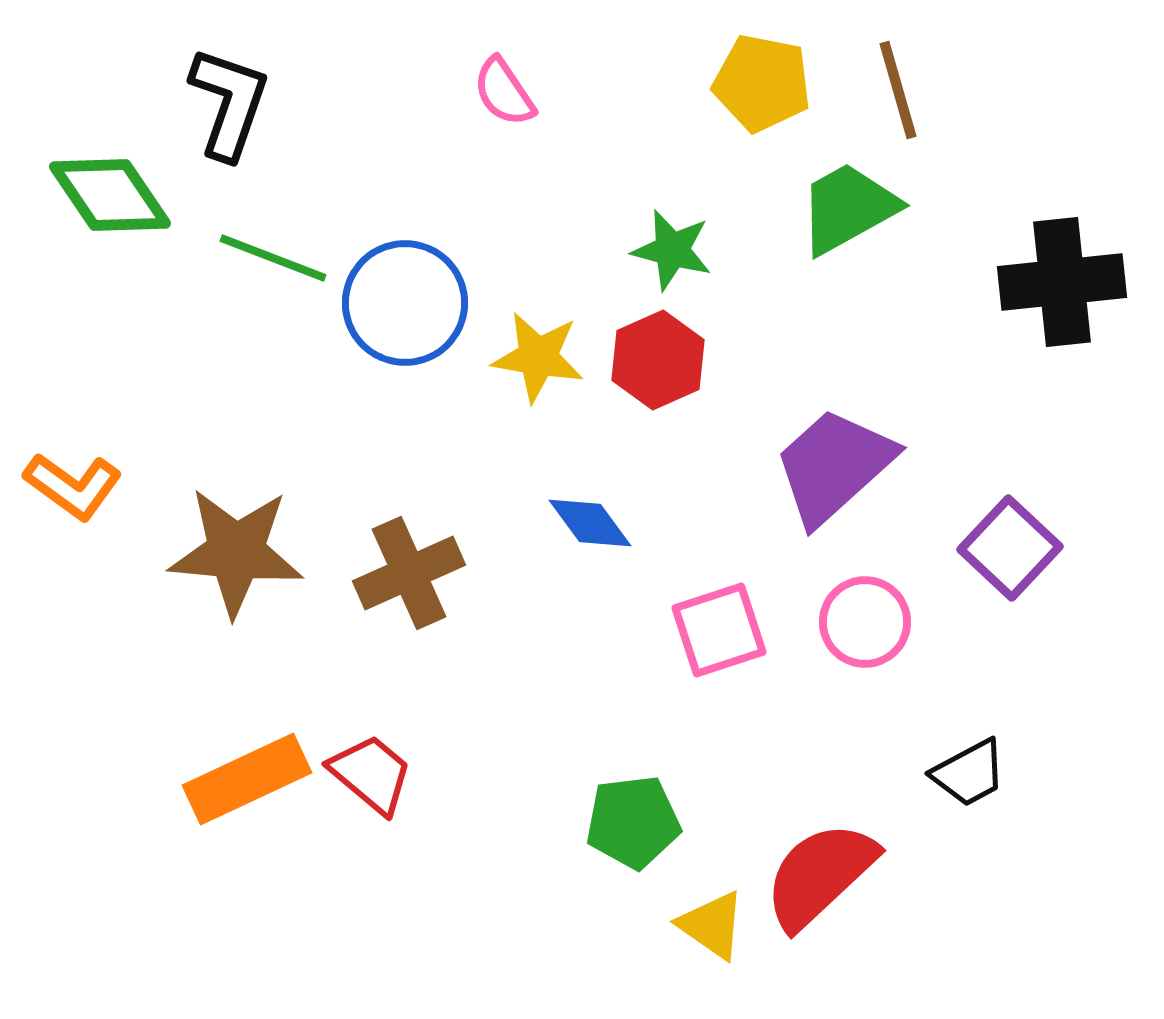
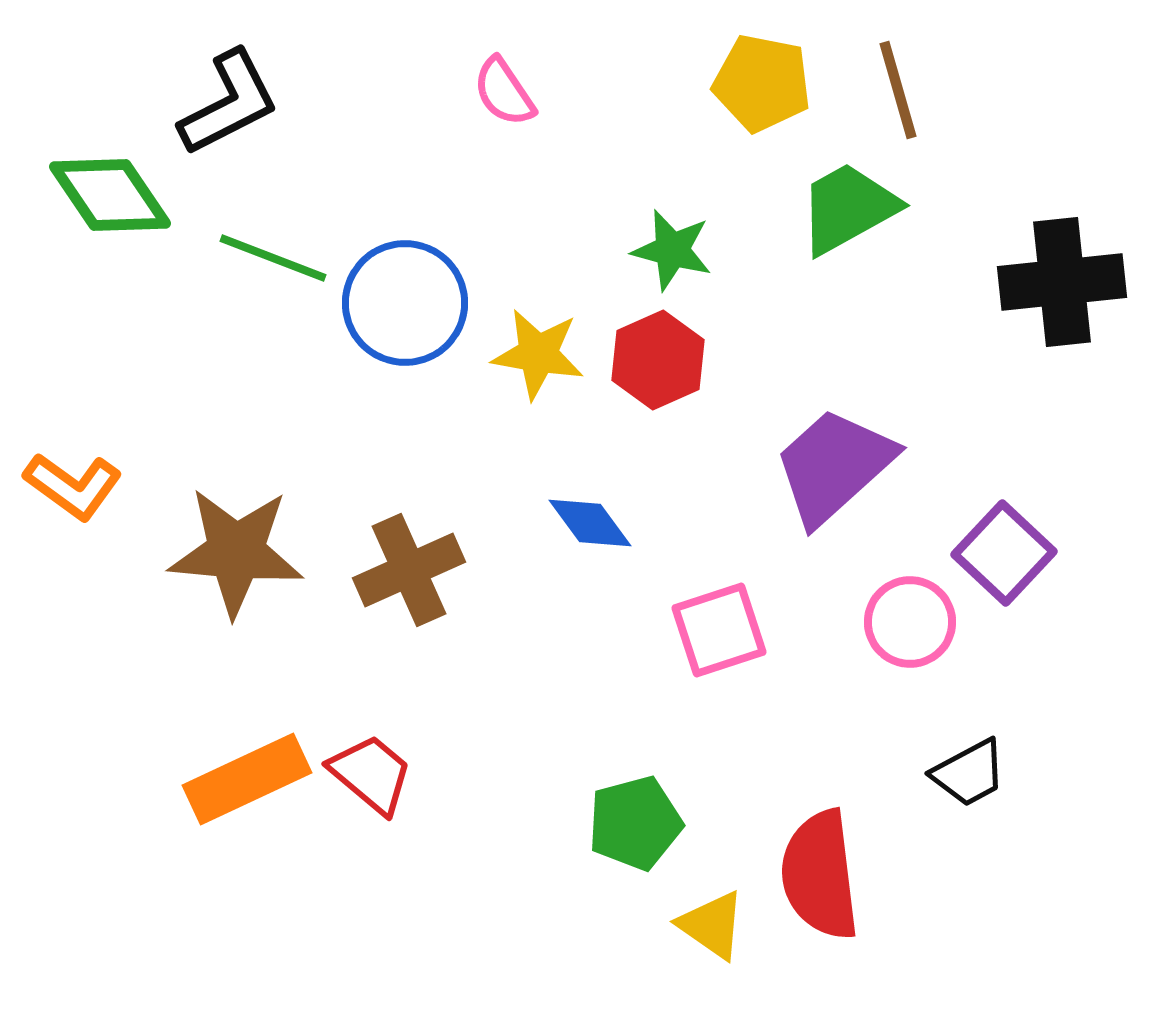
black L-shape: rotated 44 degrees clockwise
yellow star: moved 3 px up
purple square: moved 6 px left, 5 px down
brown cross: moved 3 px up
pink circle: moved 45 px right
green pentagon: moved 2 px right, 1 px down; rotated 8 degrees counterclockwise
red semicircle: rotated 54 degrees counterclockwise
